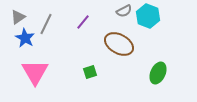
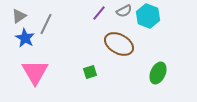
gray triangle: moved 1 px right, 1 px up
purple line: moved 16 px right, 9 px up
